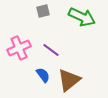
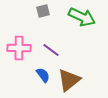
pink cross: rotated 25 degrees clockwise
